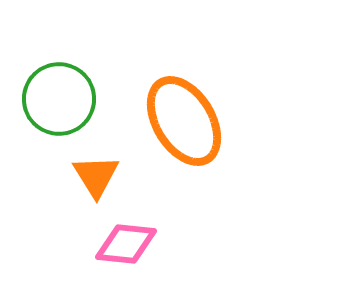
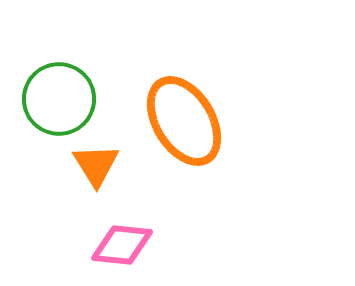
orange triangle: moved 11 px up
pink diamond: moved 4 px left, 1 px down
